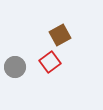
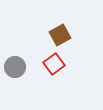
red square: moved 4 px right, 2 px down
